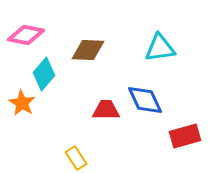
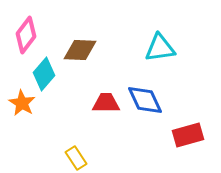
pink diamond: rotated 63 degrees counterclockwise
brown diamond: moved 8 px left
red trapezoid: moved 7 px up
red rectangle: moved 3 px right, 1 px up
